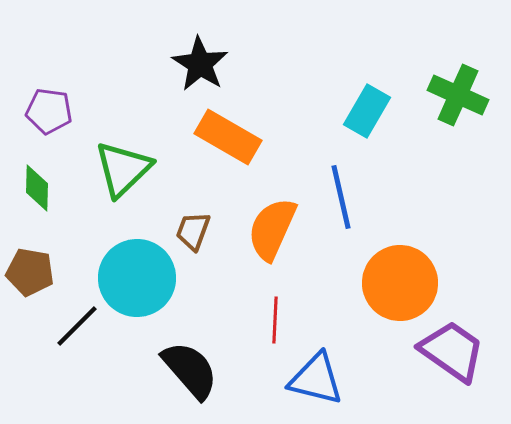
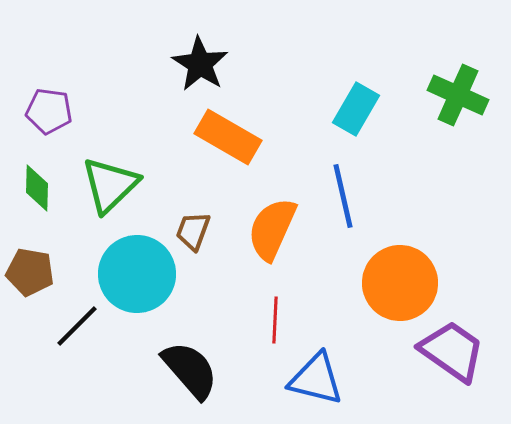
cyan rectangle: moved 11 px left, 2 px up
green triangle: moved 13 px left, 16 px down
blue line: moved 2 px right, 1 px up
cyan circle: moved 4 px up
